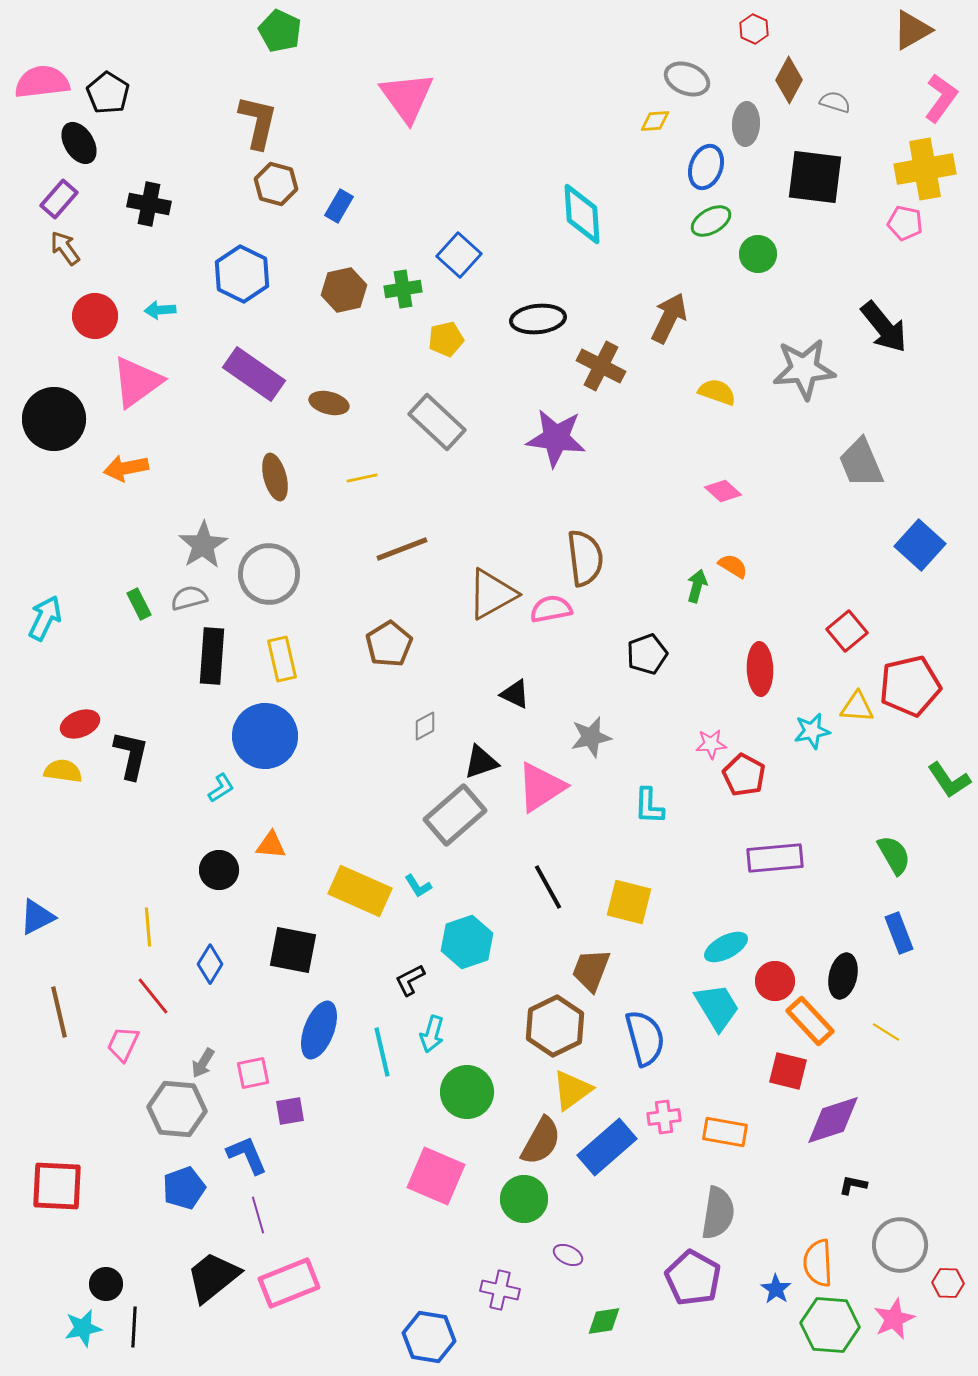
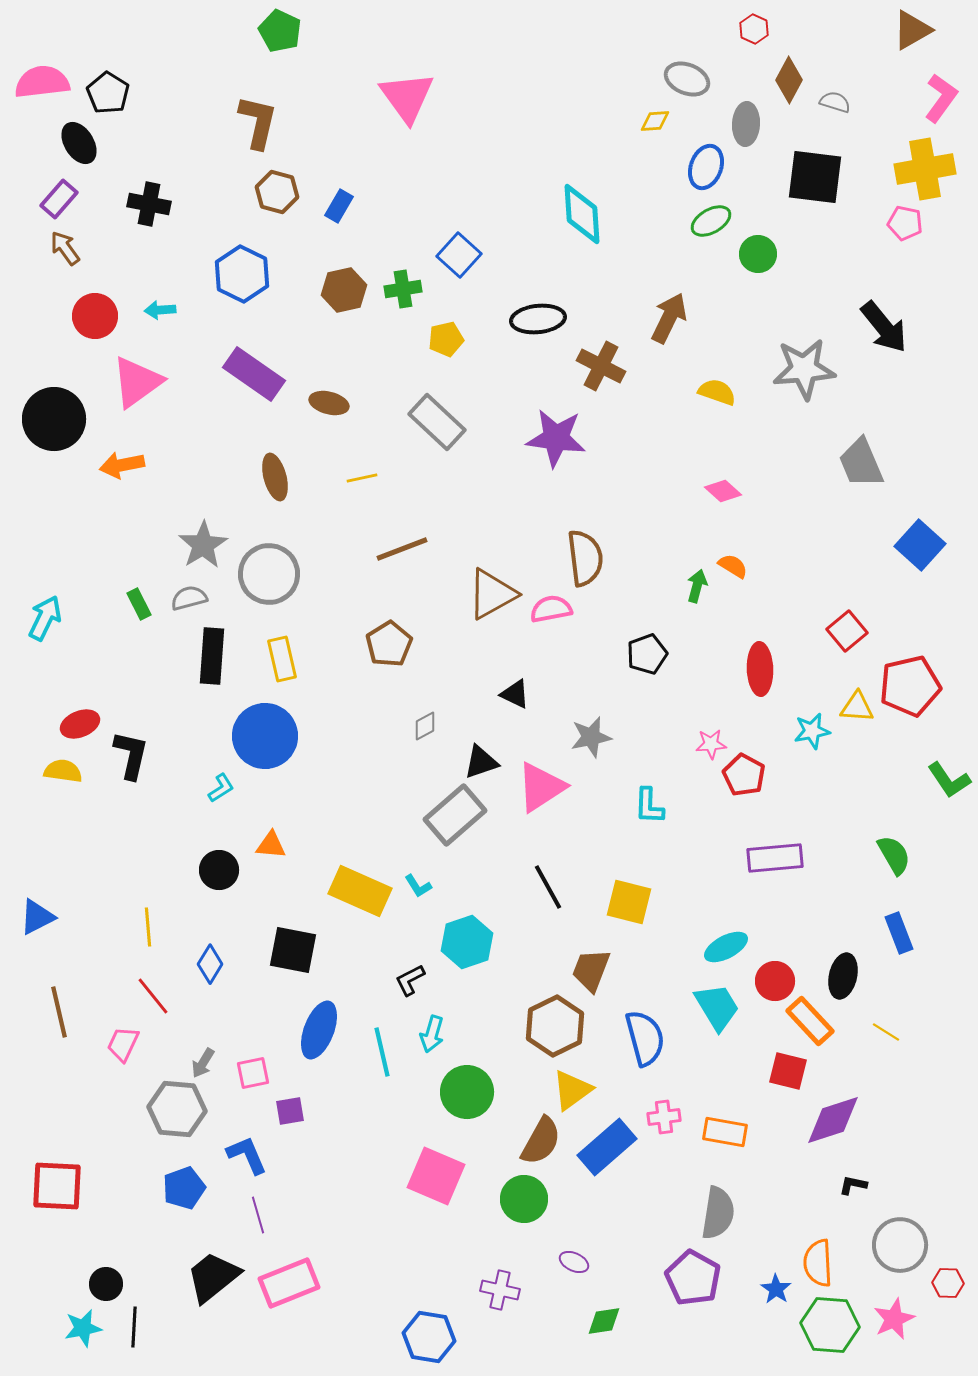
brown hexagon at (276, 184): moved 1 px right, 8 px down
orange arrow at (126, 468): moved 4 px left, 3 px up
purple ellipse at (568, 1255): moved 6 px right, 7 px down
